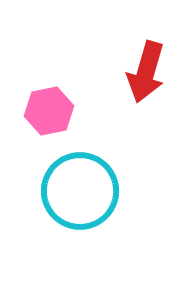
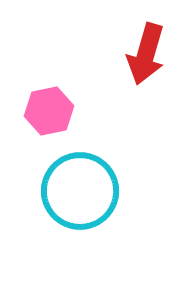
red arrow: moved 18 px up
